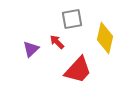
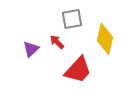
yellow diamond: moved 1 px down
